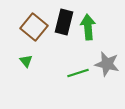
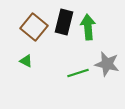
green triangle: rotated 24 degrees counterclockwise
